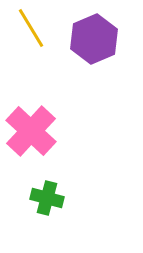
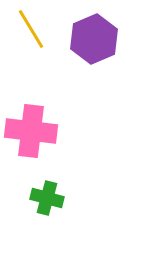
yellow line: moved 1 px down
pink cross: rotated 36 degrees counterclockwise
